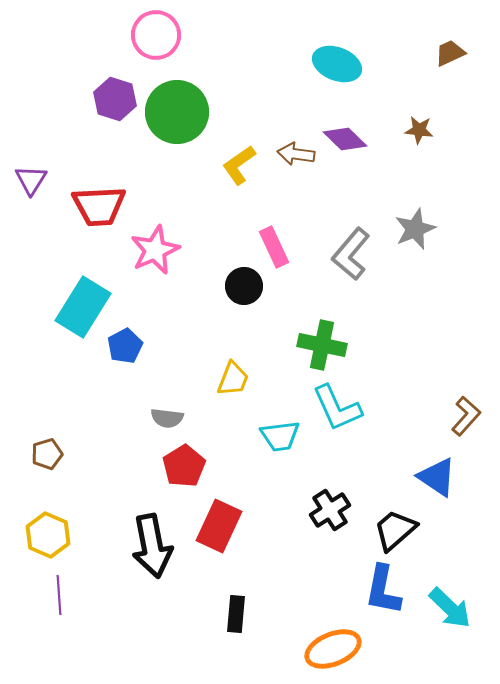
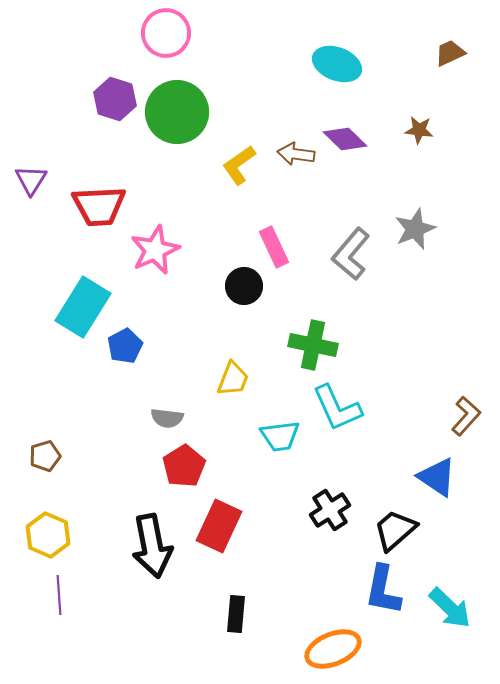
pink circle: moved 10 px right, 2 px up
green cross: moved 9 px left
brown pentagon: moved 2 px left, 2 px down
